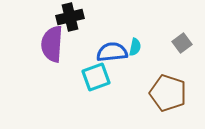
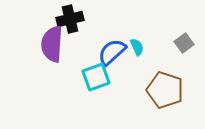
black cross: moved 2 px down
gray square: moved 2 px right
cyan semicircle: moved 2 px right; rotated 36 degrees counterclockwise
blue semicircle: rotated 36 degrees counterclockwise
brown pentagon: moved 3 px left, 3 px up
